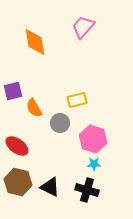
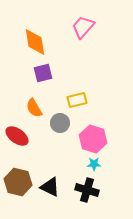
purple square: moved 30 px right, 18 px up
red ellipse: moved 10 px up
